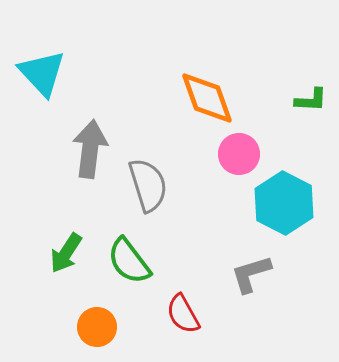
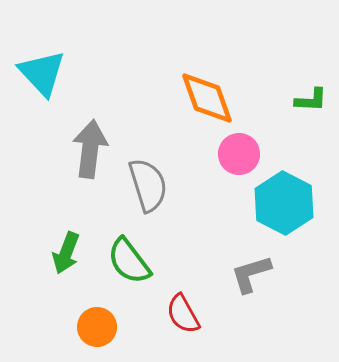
green arrow: rotated 12 degrees counterclockwise
